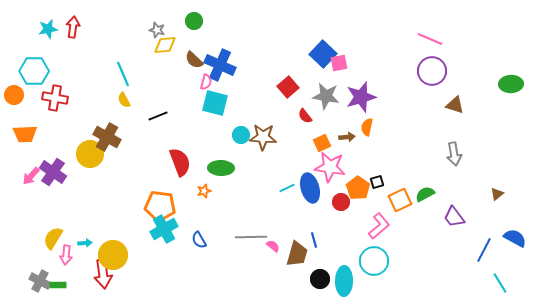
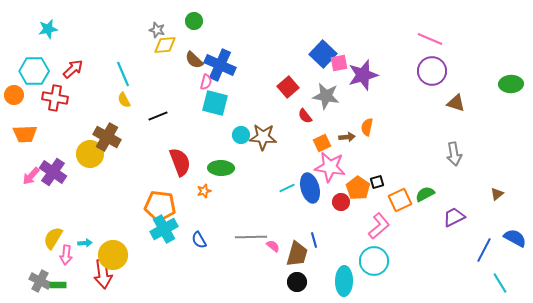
red arrow at (73, 27): moved 42 px down; rotated 40 degrees clockwise
purple star at (361, 97): moved 2 px right, 22 px up
brown triangle at (455, 105): moved 1 px right, 2 px up
purple trapezoid at (454, 217): rotated 100 degrees clockwise
black circle at (320, 279): moved 23 px left, 3 px down
